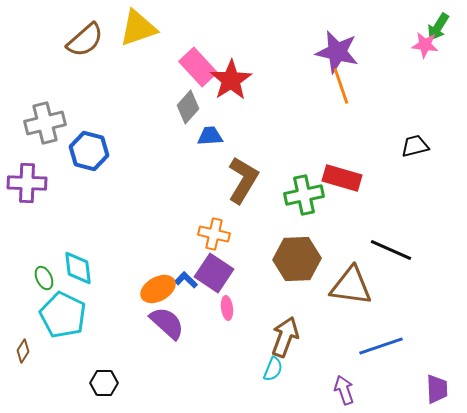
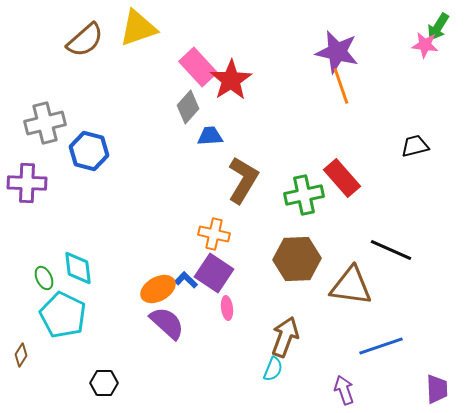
red rectangle: rotated 33 degrees clockwise
brown diamond: moved 2 px left, 4 px down
